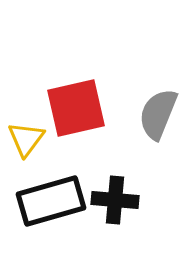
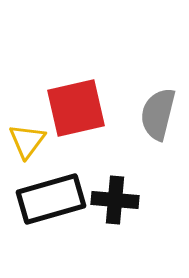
gray semicircle: rotated 8 degrees counterclockwise
yellow triangle: moved 1 px right, 2 px down
black rectangle: moved 2 px up
